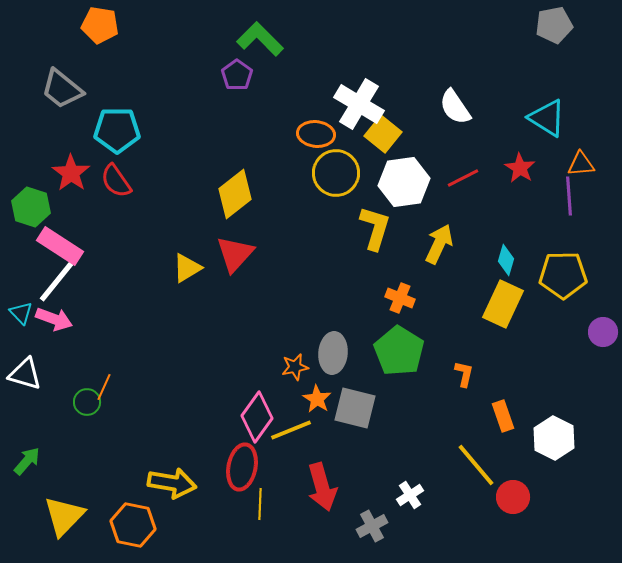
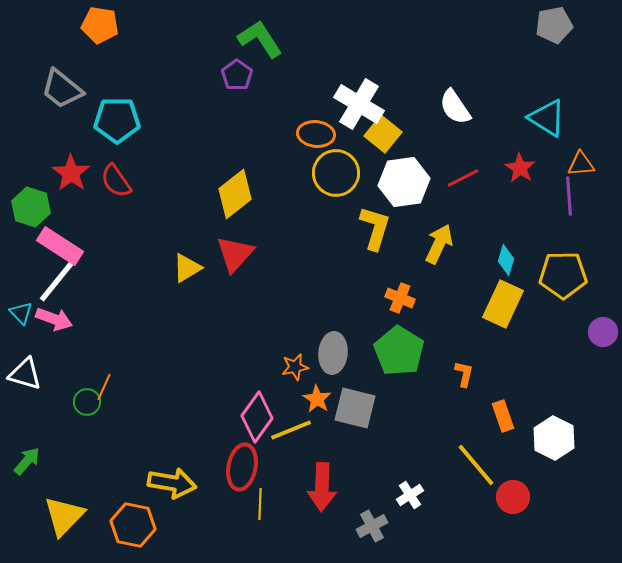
green L-shape at (260, 39): rotated 12 degrees clockwise
cyan pentagon at (117, 130): moved 10 px up
red arrow at (322, 487): rotated 18 degrees clockwise
